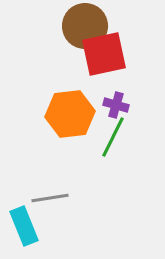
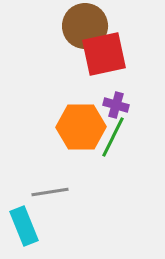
orange hexagon: moved 11 px right, 13 px down; rotated 6 degrees clockwise
gray line: moved 6 px up
